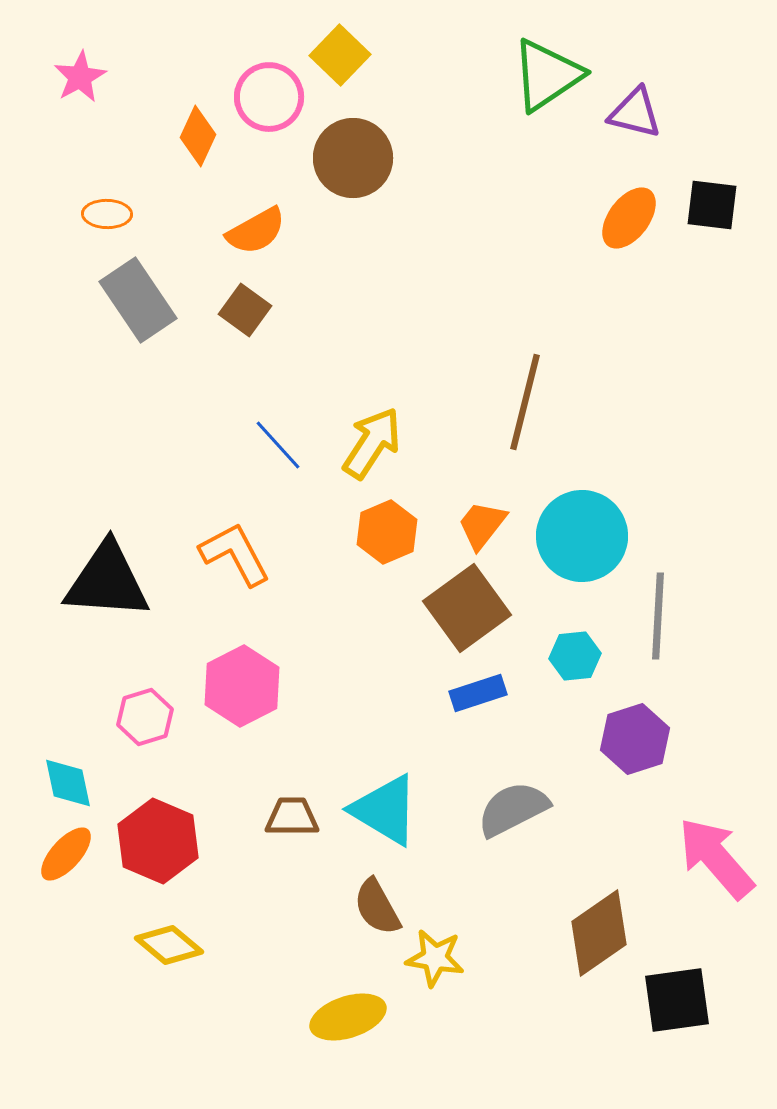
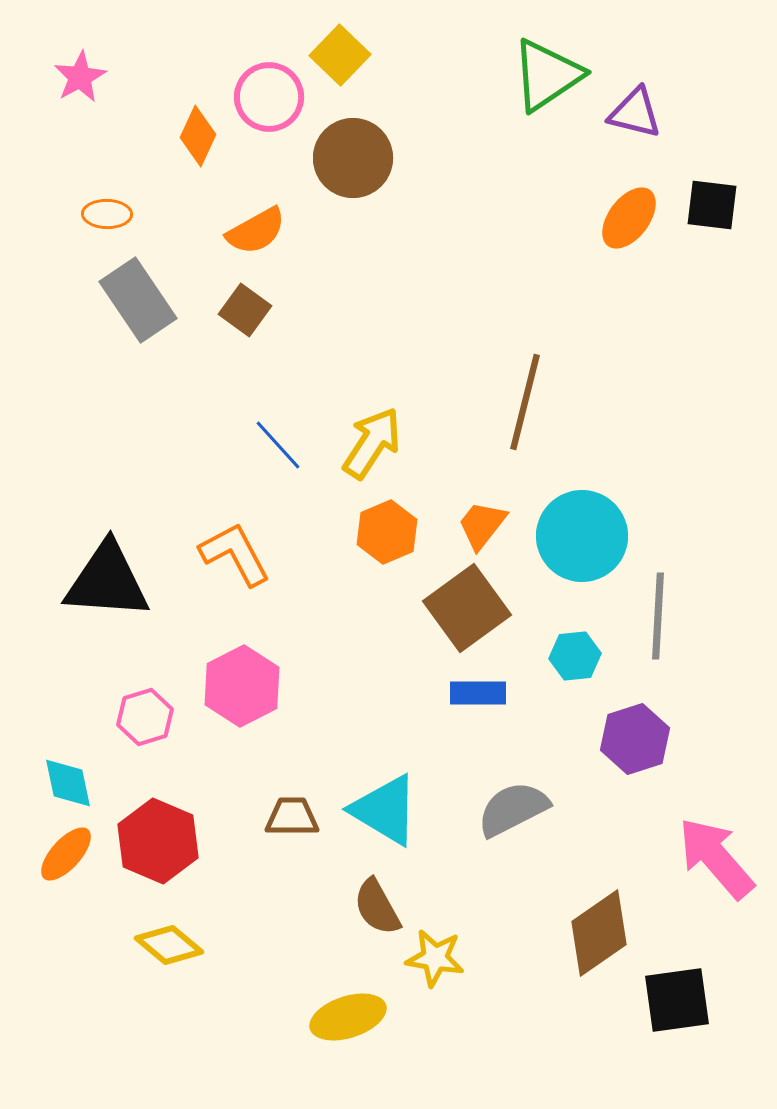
blue rectangle at (478, 693): rotated 18 degrees clockwise
